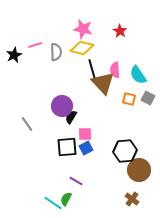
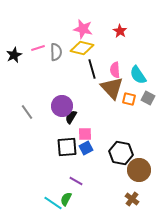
pink line: moved 3 px right, 3 px down
brown triangle: moved 9 px right, 5 px down
gray line: moved 12 px up
black hexagon: moved 4 px left, 2 px down; rotated 15 degrees clockwise
